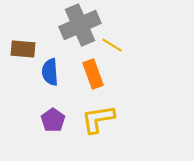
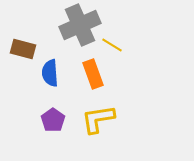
brown rectangle: rotated 10 degrees clockwise
blue semicircle: moved 1 px down
